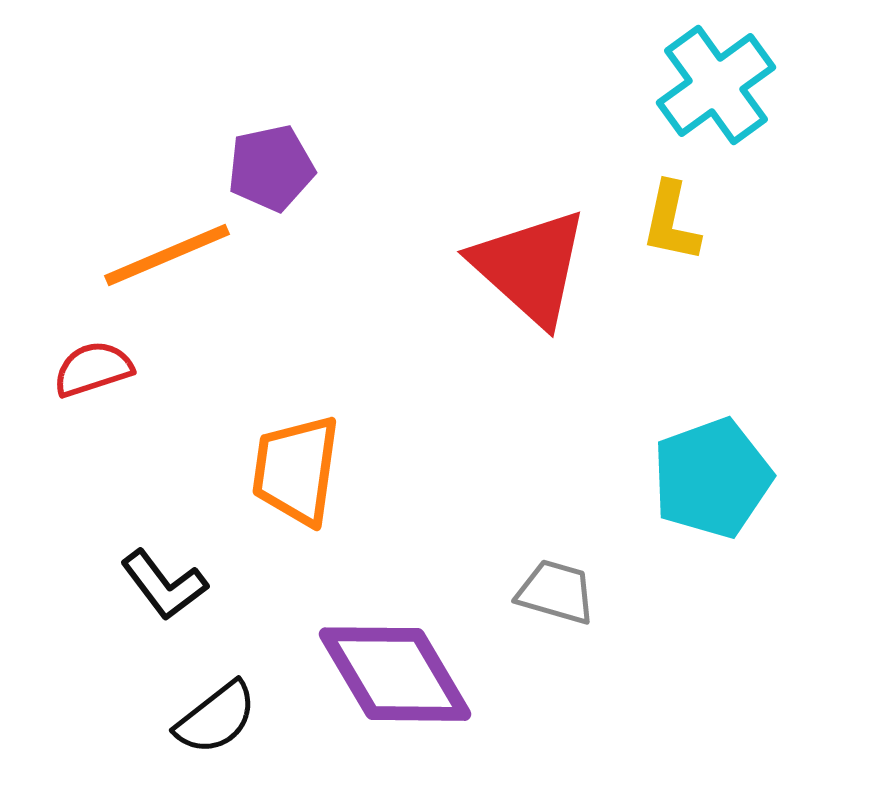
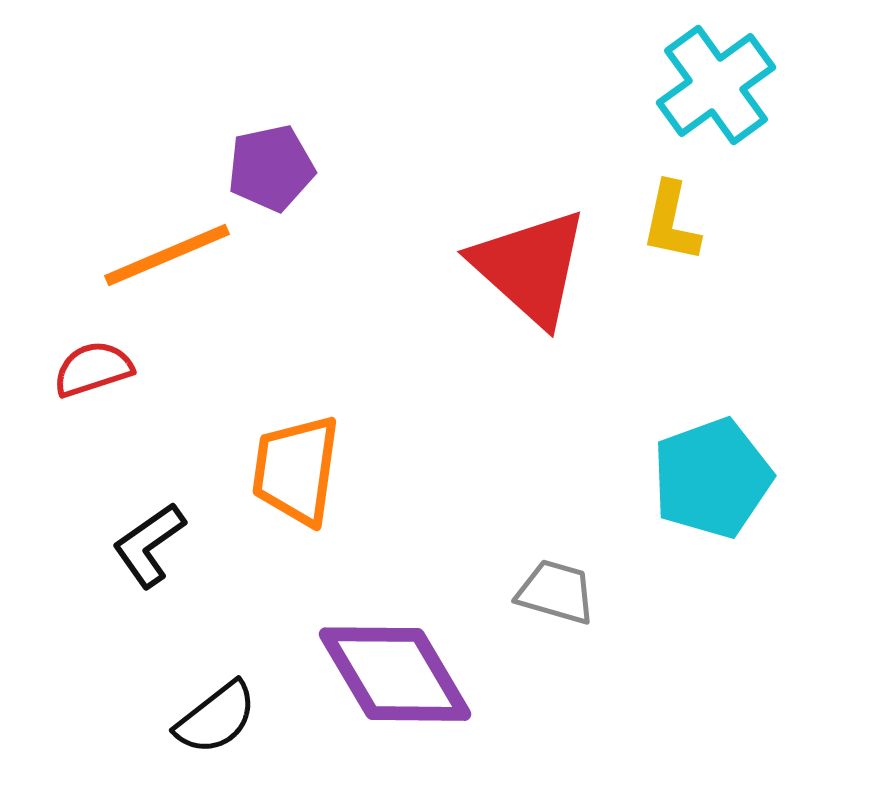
black L-shape: moved 15 px left, 40 px up; rotated 92 degrees clockwise
